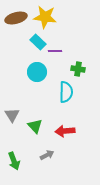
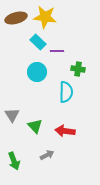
purple line: moved 2 px right
red arrow: rotated 12 degrees clockwise
